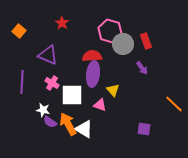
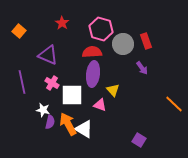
pink hexagon: moved 9 px left, 2 px up
red semicircle: moved 4 px up
purple line: rotated 15 degrees counterclockwise
purple semicircle: rotated 112 degrees counterclockwise
purple square: moved 5 px left, 11 px down; rotated 24 degrees clockwise
